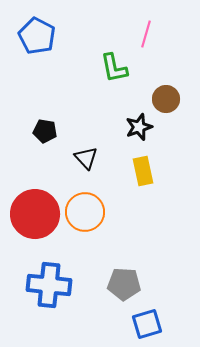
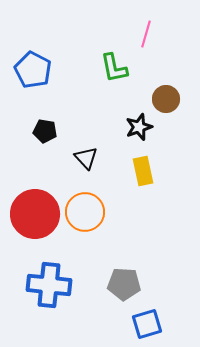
blue pentagon: moved 4 px left, 34 px down
